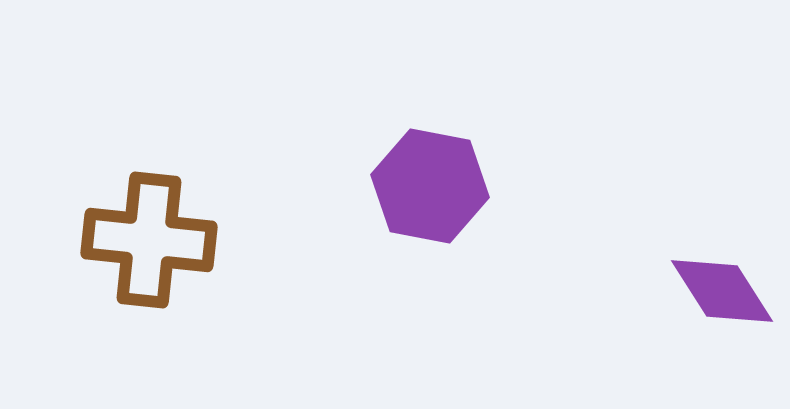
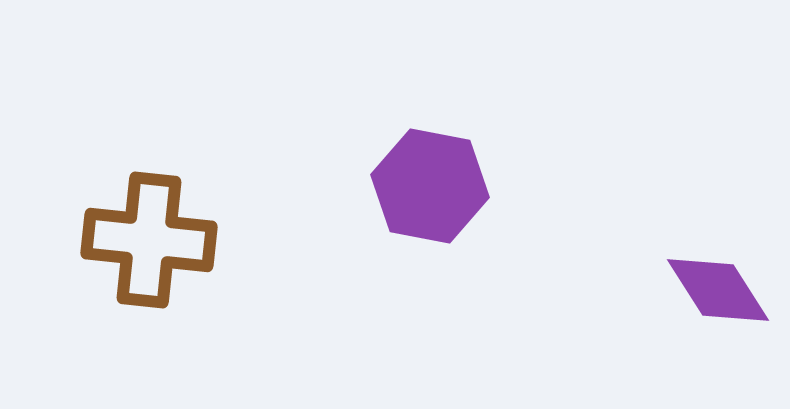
purple diamond: moved 4 px left, 1 px up
